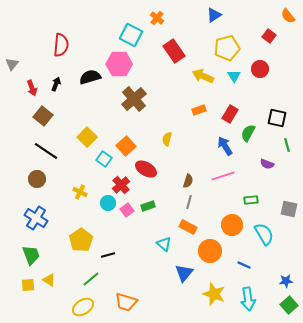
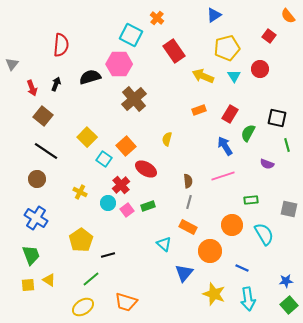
brown semicircle at (188, 181): rotated 24 degrees counterclockwise
blue line at (244, 265): moved 2 px left, 3 px down
